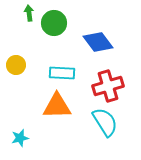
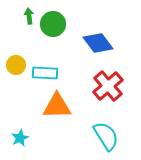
green arrow: moved 3 px down
green circle: moved 1 px left, 1 px down
blue diamond: moved 1 px down
cyan rectangle: moved 17 px left
red cross: rotated 24 degrees counterclockwise
cyan semicircle: moved 1 px right, 14 px down
cyan star: rotated 12 degrees counterclockwise
